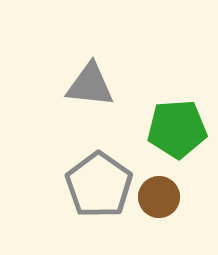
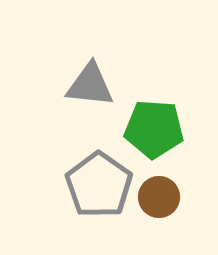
green pentagon: moved 23 px left; rotated 8 degrees clockwise
